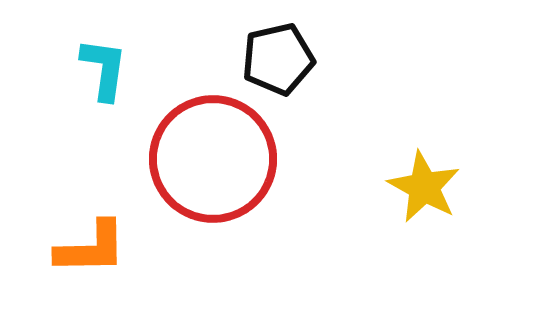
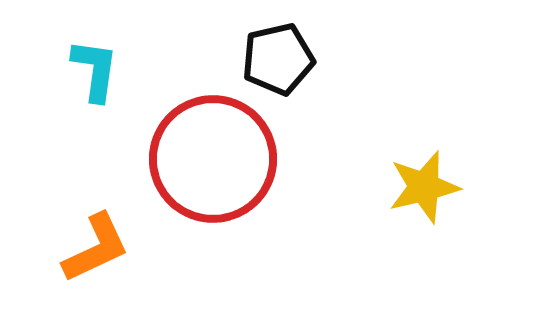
cyan L-shape: moved 9 px left, 1 px down
yellow star: rotated 30 degrees clockwise
orange L-shape: moved 5 px right; rotated 24 degrees counterclockwise
